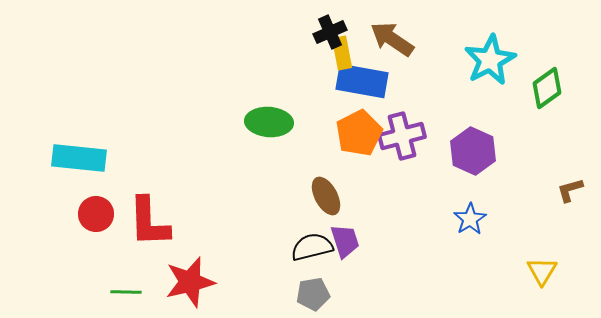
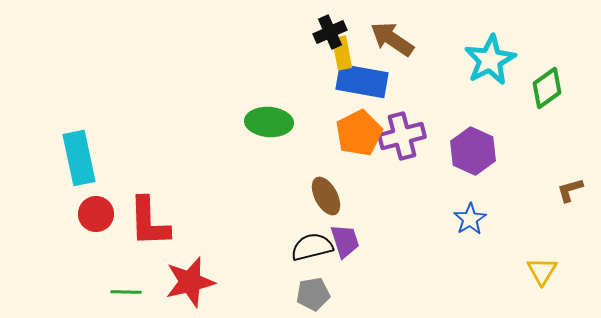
cyan rectangle: rotated 72 degrees clockwise
